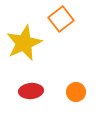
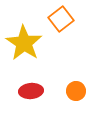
yellow star: rotated 15 degrees counterclockwise
orange circle: moved 1 px up
